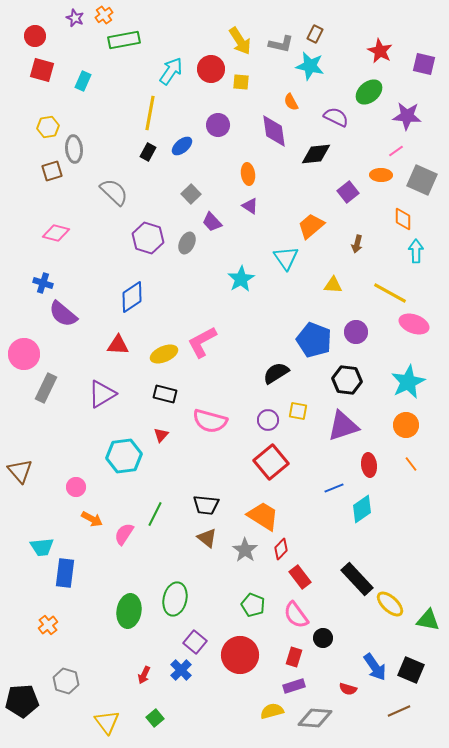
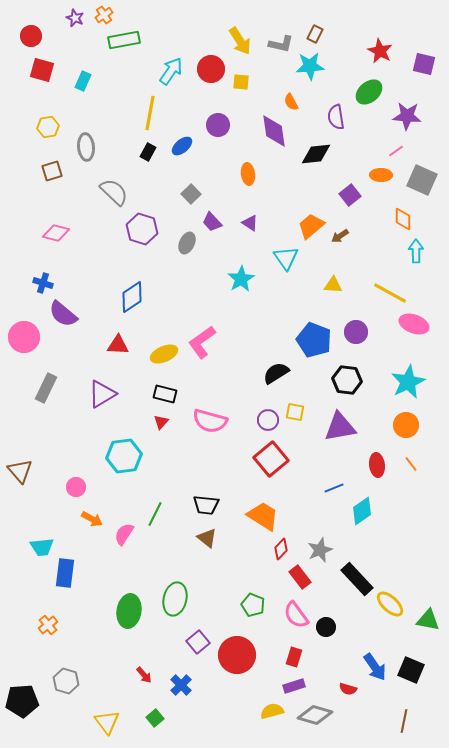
red circle at (35, 36): moved 4 px left
cyan star at (310, 66): rotated 16 degrees counterclockwise
purple semicircle at (336, 117): rotated 125 degrees counterclockwise
gray ellipse at (74, 149): moved 12 px right, 2 px up
purple square at (348, 192): moved 2 px right, 3 px down
purple triangle at (250, 206): moved 17 px down
purple hexagon at (148, 238): moved 6 px left, 9 px up
brown arrow at (357, 244): moved 17 px left, 8 px up; rotated 42 degrees clockwise
pink L-shape at (202, 342): rotated 8 degrees counterclockwise
pink circle at (24, 354): moved 17 px up
yellow square at (298, 411): moved 3 px left, 1 px down
purple triangle at (343, 426): moved 3 px left, 1 px down; rotated 8 degrees clockwise
red triangle at (161, 435): moved 13 px up
red square at (271, 462): moved 3 px up
red ellipse at (369, 465): moved 8 px right
cyan diamond at (362, 509): moved 2 px down
gray star at (245, 550): moved 75 px right; rotated 15 degrees clockwise
black circle at (323, 638): moved 3 px right, 11 px up
purple square at (195, 642): moved 3 px right; rotated 10 degrees clockwise
red circle at (240, 655): moved 3 px left
blue cross at (181, 670): moved 15 px down
red arrow at (144, 675): rotated 66 degrees counterclockwise
brown line at (399, 711): moved 5 px right, 10 px down; rotated 55 degrees counterclockwise
gray diamond at (315, 718): moved 3 px up; rotated 12 degrees clockwise
